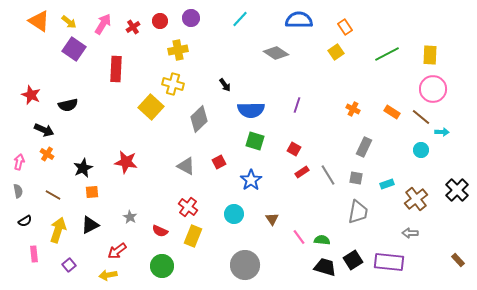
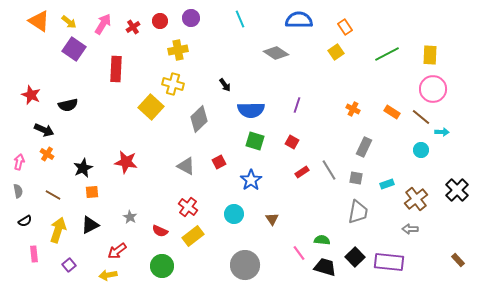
cyan line at (240, 19): rotated 66 degrees counterclockwise
red square at (294, 149): moved 2 px left, 7 px up
gray line at (328, 175): moved 1 px right, 5 px up
gray arrow at (410, 233): moved 4 px up
yellow rectangle at (193, 236): rotated 30 degrees clockwise
pink line at (299, 237): moved 16 px down
black square at (353, 260): moved 2 px right, 3 px up; rotated 12 degrees counterclockwise
